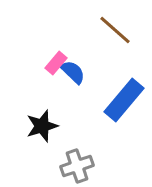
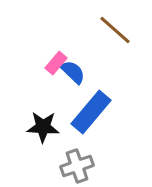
blue rectangle: moved 33 px left, 12 px down
black star: moved 1 px right, 1 px down; rotated 20 degrees clockwise
